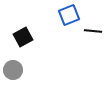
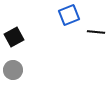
black line: moved 3 px right, 1 px down
black square: moved 9 px left
